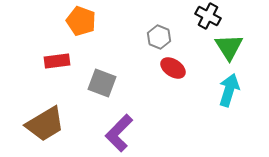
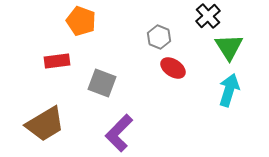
black cross: rotated 20 degrees clockwise
